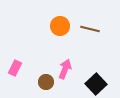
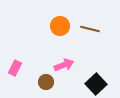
pink arrow: moved 1 px left, 4 px up; rotated 48 degrees clockwise
